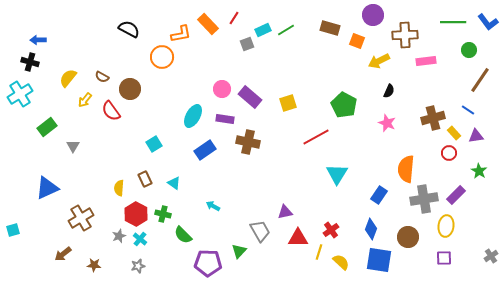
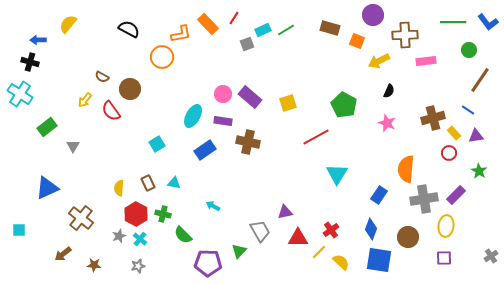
yellow semicircle at (68, 78): moved 54 px up
pink circle at (222, 89): moved 1 px right, 5 px down
cyan cross at (20, 94): rotated 25 degrees counterclockwise
purple rectangle at (225, 119): moved 2 px left, 2 px down
cyan square at (154, 144): moved 3 px right
brown rectangle at (145, 179): moved 3 px right, 4 px down
cyan triangle at (174, 183): rotated 24 degrees counterclockwise
brown cross at (81, 218): rotated 20 degrees counterclockwise
cyan square at (13, 230): moved 6 px right; rotated 16 degrees clockwise
yellow line at (319, 252): rotated 28 degrees clockwise
